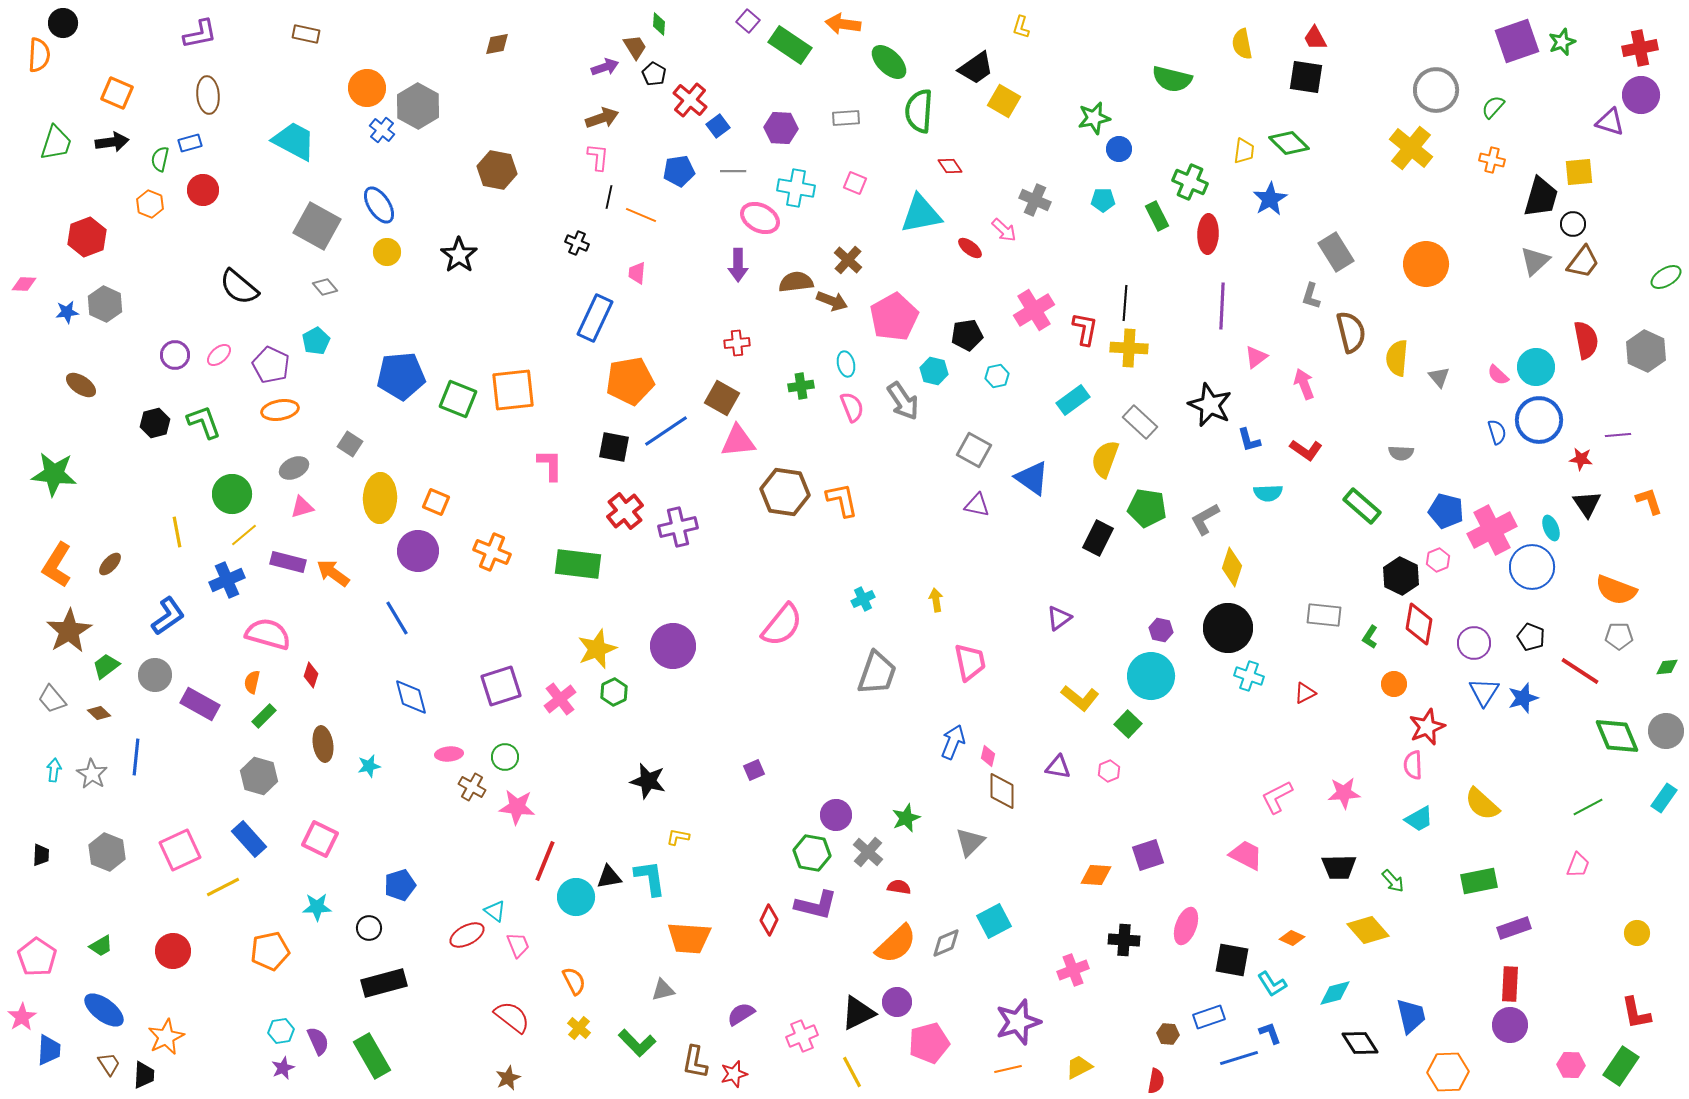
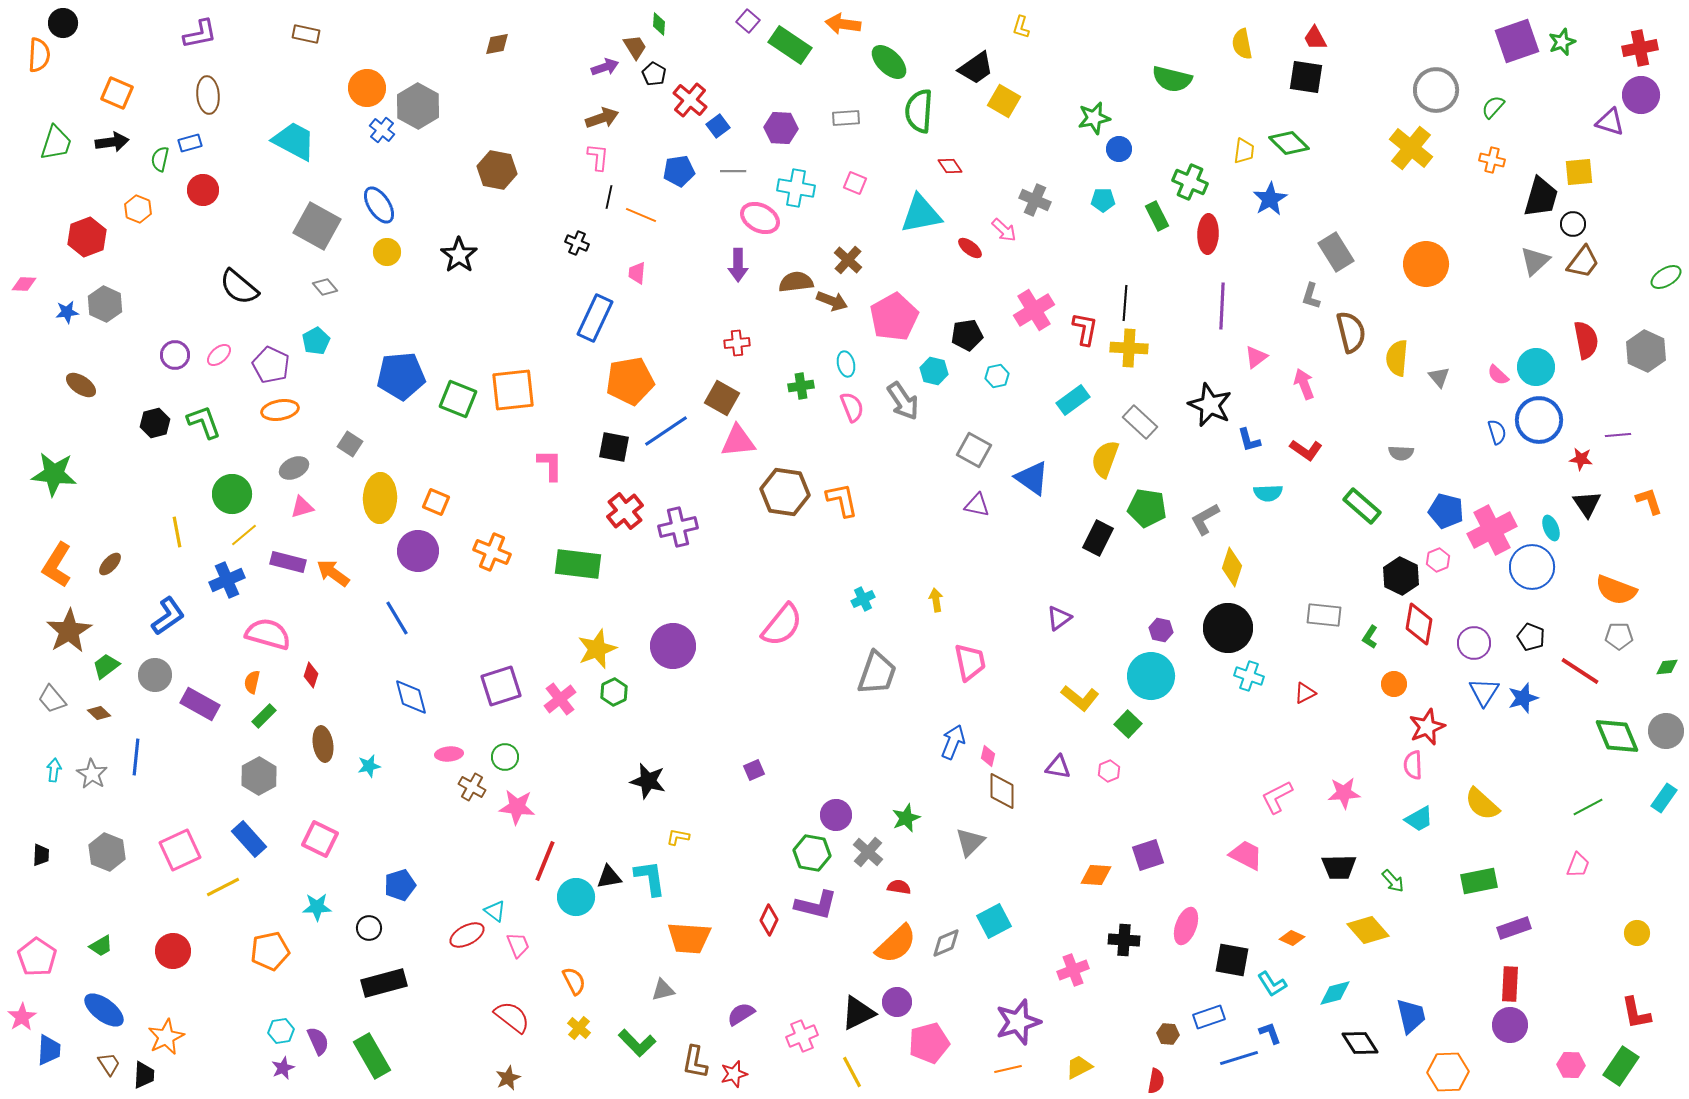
orange hexagon at (150, 204): moved 12 px left, 5 px down
gray hexagon at (259, 776): rotated 15 degrees clockwise
